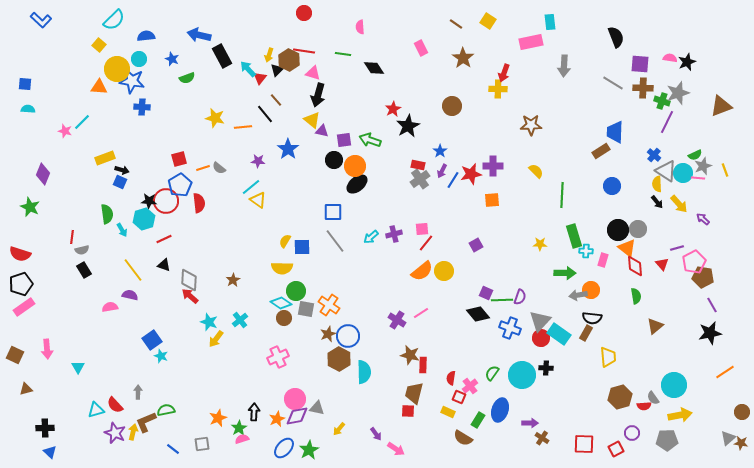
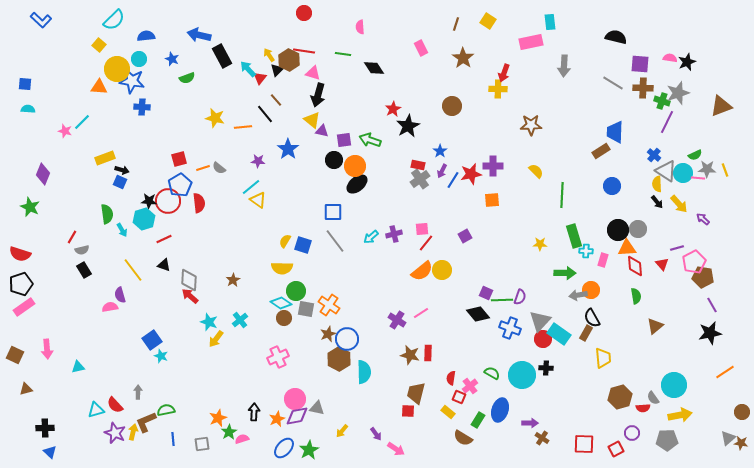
brown line at (456, 24): rotated 72 degrees clockwise
black semicircle at (616, 37): rotated 55 degrees counterclockwise
yellow arrow at (269, 55): rotated 128 degrees clockwise
gray star at (703, 166): moved 4 px right, 3 px down; rotated 24 degrees clockwise
red circle at (166, 201): moved 2 px right
red line at (72, 237): rotated 24 degrees clockwise
purple square at (476, 245): moved 11 px left, 9 px up
blue square at (302, 247): moved 1 px right, 2 px up; rotated 18 degrees clockwise
orange triangle at (627, 248): rotated 42 degrees counterclockwise
yellow circle at (444, 271): moved 2 px left, 1 px up
purple semicircle at (130, 295): moved 10 px left; rotated 119 degrees counterclockwise
black semicircle at (592, 318): rotated 54 degrees clockwise
blue circle at (348, 336): moved 1 px left, 3 px down
red circle at (541, 338): moved 2 px right, 1 px down
yellow trapezoid at (608, 357): moved 5 px left, 1 px down
red rectangle at (423, 365): moved 5 px right, 12 px up
cyan triangle at (78, 367): rotated 48 degrees clockwise
green semicircle at (492, 373): rotated 84 degrees clockwise
brown trapezoid at (414, 393): moved 2 px right
red semicircle at (644, 406): moved 1 px left, 2 px down
yellow rectangle at (448, 412): rotated 16 degrees clockwise
green star at (239, 428): moved 10 px left, 4 px down
yellow arrow at (339, 429): moved 3 px right, 2 px down
blue line at (173, 449): moved 10 px up; rotated 48 degrees clockwise
